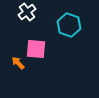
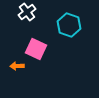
pink square: rotated 20 degrees clockwise
orange arrow: moved 1 px left, 3 px down; rotated 48 degrees counterclockwise
